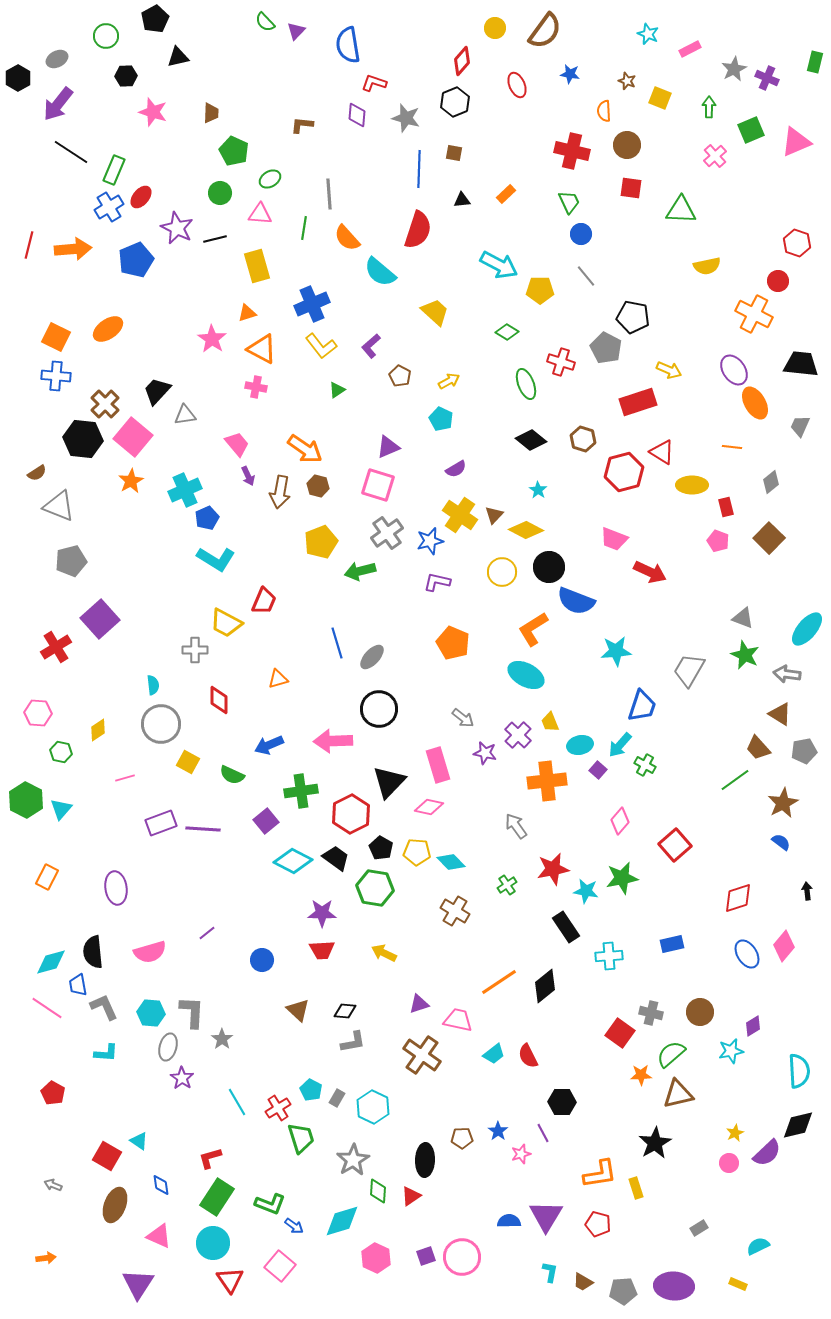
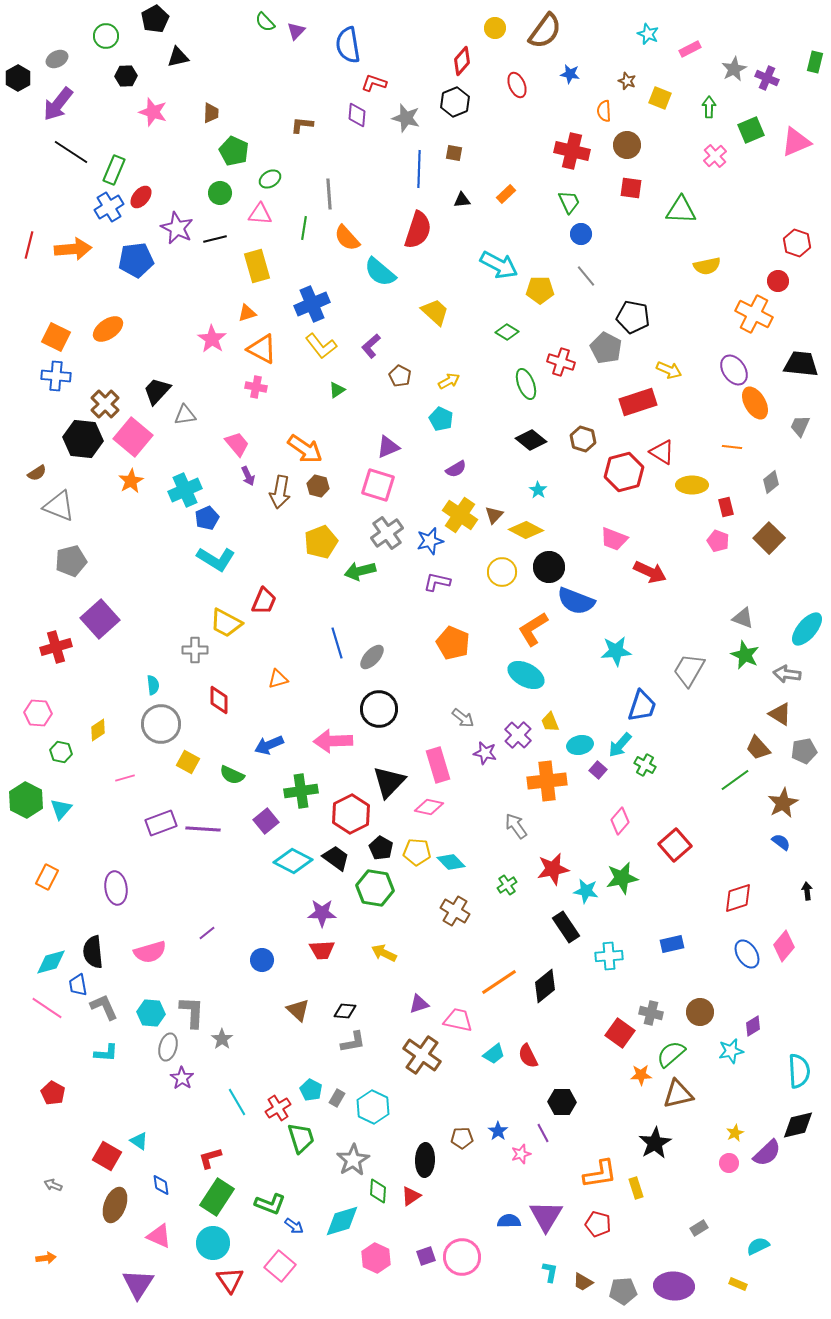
blue pentagon at (136, 260): rotated 16 degrees clockwise
red cross at (56, 647): rotated 16 degrees clockwise
